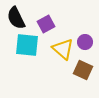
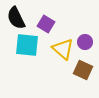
purple square: rotated 30 degrees counterclockwise
